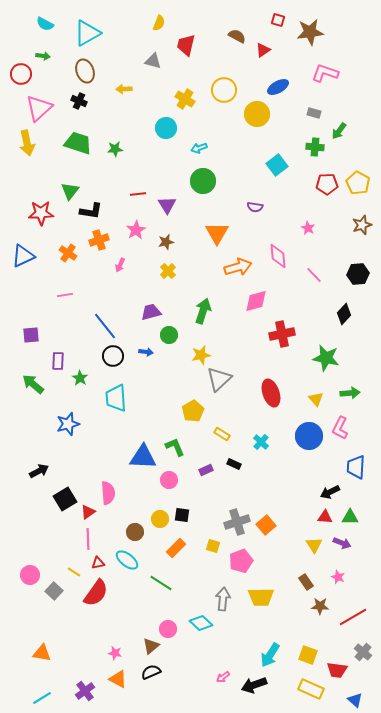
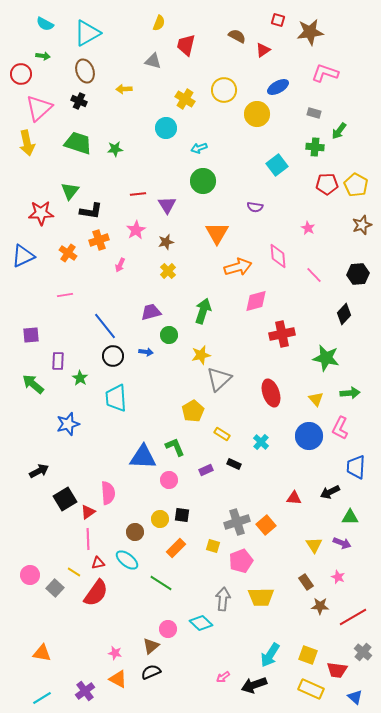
yellow pentagon at (358, 183): moved 2 px left, 2 px down
red triangle at (325, 517): moved 31 px left, 19 px up
gray square at (54, 591): moved 1 px right, 3 px up
blue triangle at (355, 700): moved 3 px up
